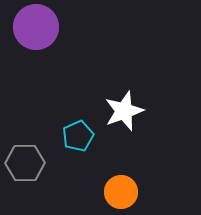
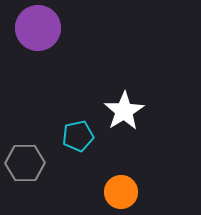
purple circle: moved 2 px right, 1 px down
white star: rotated 12 degrees counterclockwise
cyan pentagon: rotated 12 degrees clockwise
